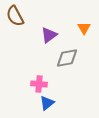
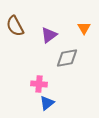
brown semicircle: moved 10 px down
